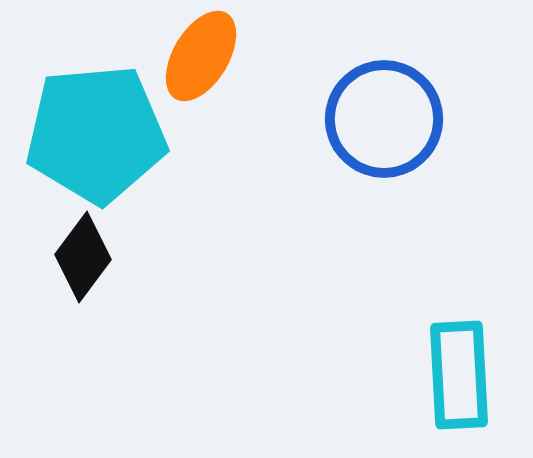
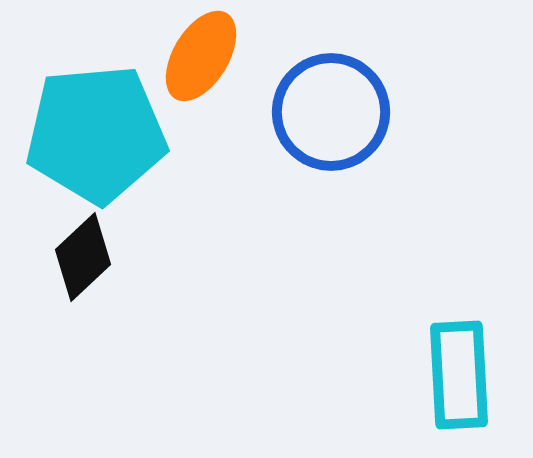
blue circle: moved 53 px left, 7 px up
black diamond: rotated 10 degrees clockwise
